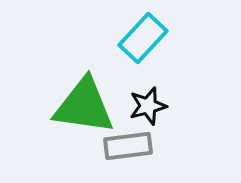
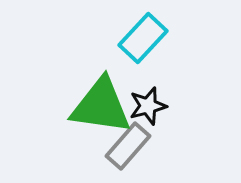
green triangle: moved 17 px right
gray rectangle: rotated 42 degrees counterclockwise
